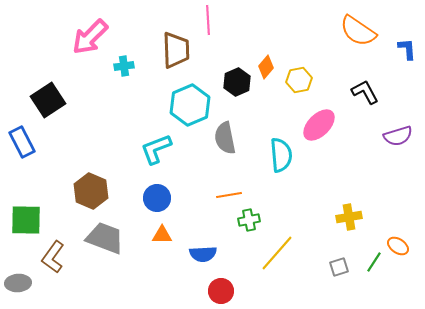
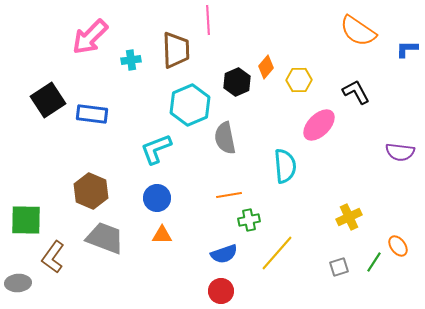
blue L-shape: rotated 85 degrees counterclockwise
cyan cross: moved 7 px right, 6 px up
yellow hexagon: rotated 10 degrees clockwise
black L-shape: moved 9 px left
purple semicircle: moved 2 px right, 16 px down; rotated 24 degrees clockwise
blue rectangle: moved 70 px right, 28 px up; rotated 56 degrees counterclockwise
cyan semicircle: moved 4 px right, 11 px down
yellow cross: rotated 15 degrees counterclockwise
orange ellipse: rotated 20 degrees clockwise
blue semicircle: moved 21 px right; rotated 16 degrees counterclockwise
